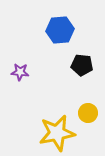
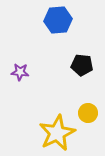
blue hexagon: moved 2 px left, 10 px up
yellow star: rotated 15 degrees counterclockwise
